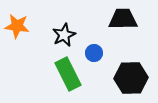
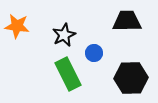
black trapezoid: moved 4 px right, 2 px down
